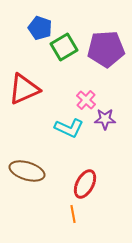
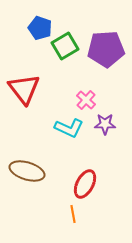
green square: moved 1 px right, 1 px up
red triangle: rotated 44 degrees counterclockwise
purple star: moved 5 px down
